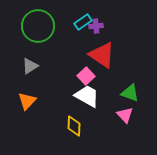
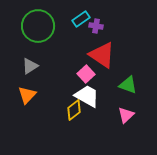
cyan rectangle: moved 2 px left, 3 px up
purple cross: rotated 16 degrees clockwise
pink square: moved 2 px up
green triangle: moved 2 px left, 8 px up
orange triangle: moved 6 px up
pink triangle: moved 1 px right; rotated 30 degrees clockwise
yellow diamond: moved 16 px up; rotated 50 degrees clockwise
